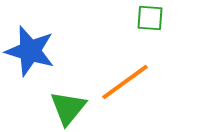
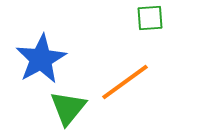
green square: rotated 8 degrees counterclockwise
blue star: moved 11 px right, 8 px down; rotated 27 degrees clockwise
